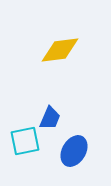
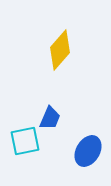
yellow diamond: rotated 42 degrees counterclockwise
blue ellipse: moved 14 px right
